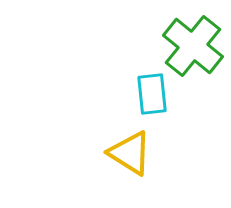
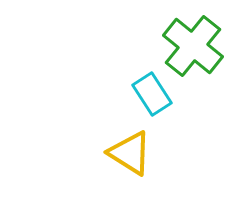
cyan rectangle: rotated 27 degrees counterclockwise
